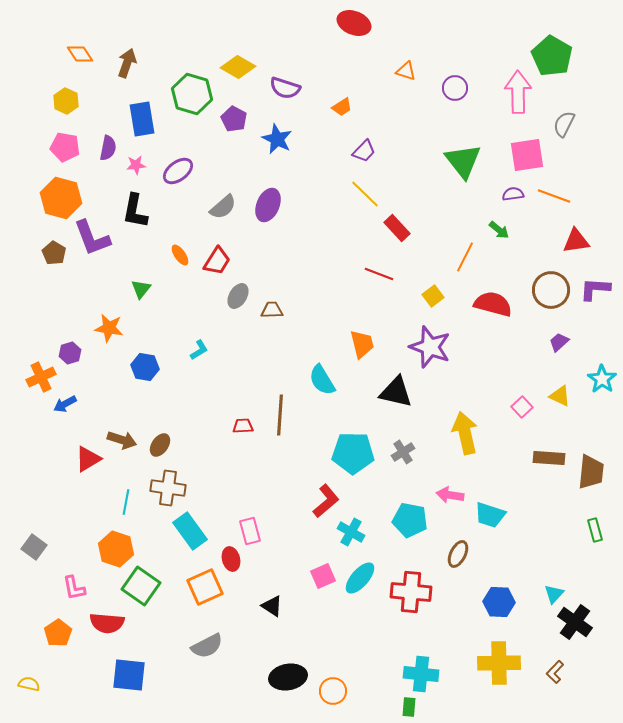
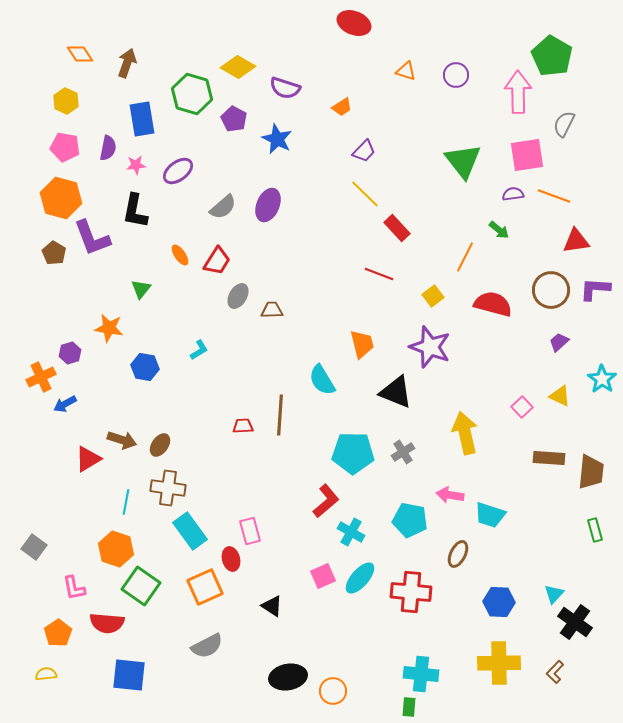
purple circle at (455, 88): moved 1 px right, 13 px up
black triangle at (396, 392): rotated 9 degrees clockwise
yellow semicircle at (29, 684): moved 17 px right, 10 px up; rotated 20 degrees counterclockwise
